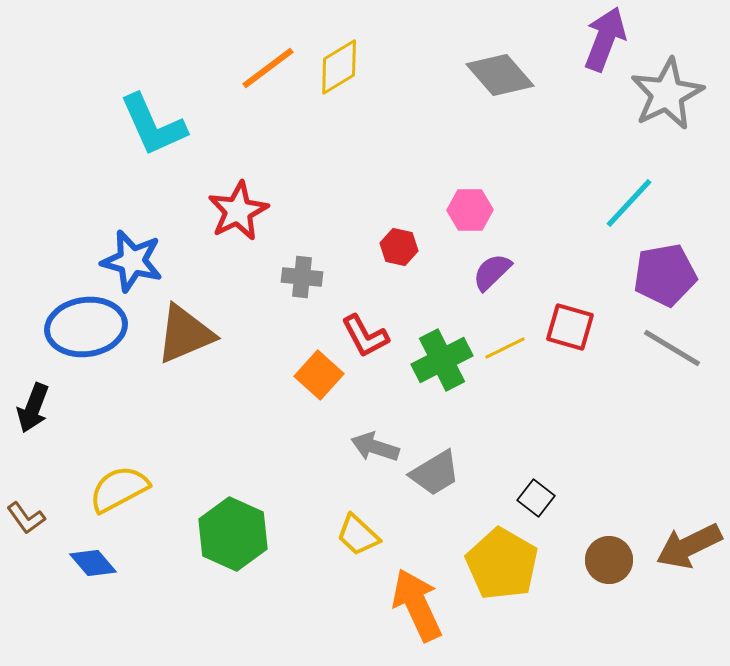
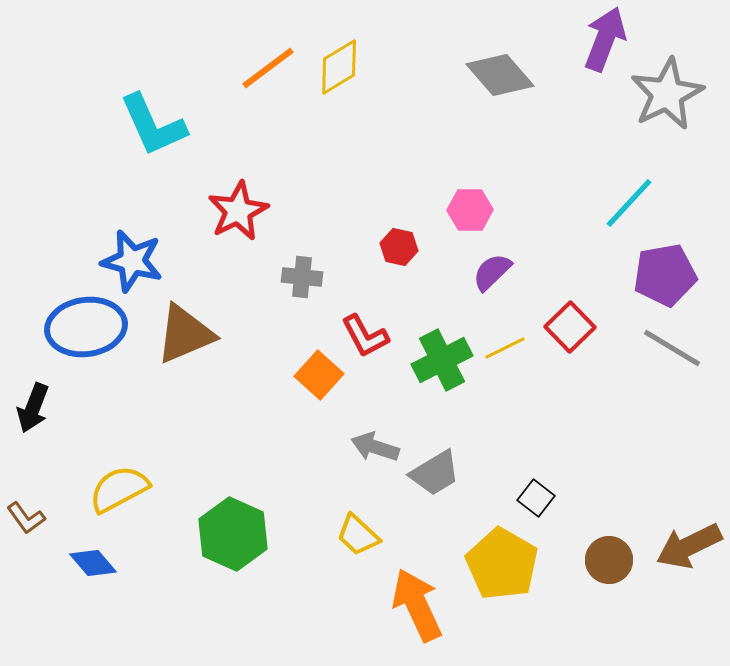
red square: rotated 30 degrees clockwise
